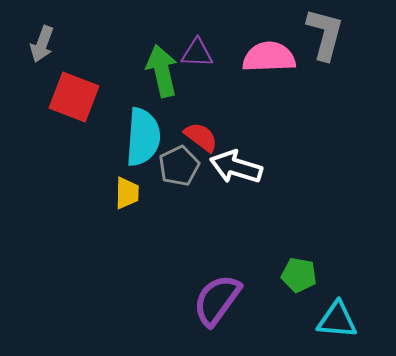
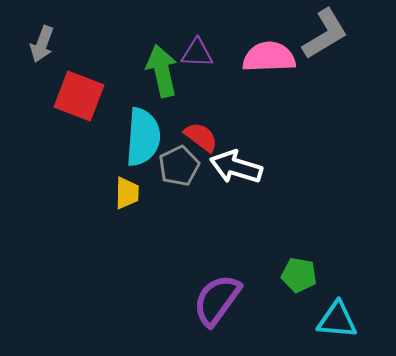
gray L-shape: rotated 44 degrees clockwise
red square: moved 5 px right, 1 px up
